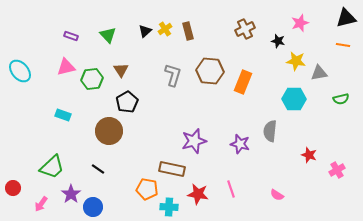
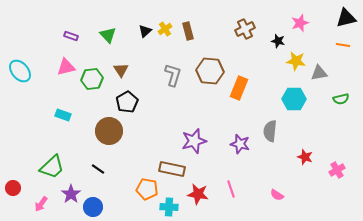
orange rectangle at (243, 82): moved 4 px left, 6 px down
red star at (309, 155): moved 4 px left, 2 px down
